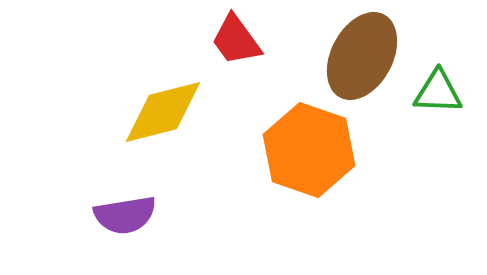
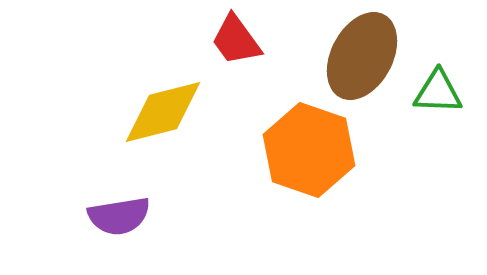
purple semicircle: moved 6 px left, 1 px down
